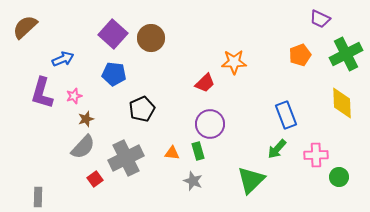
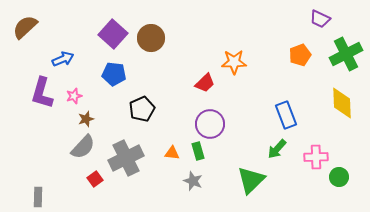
pink cross: moved 2 px down
